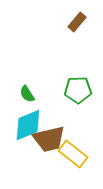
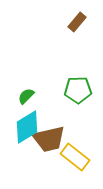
green semicircle: moved 1 px left, 2 px down; rotated 78 degrees clockwise
cyan diamond: moved 1 px left, 2 px down; rotated 8 degrees counterclockwise
yellow rectangle: moved 2 px right, 3 px down
